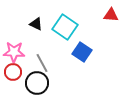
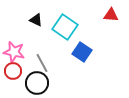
black triangle: moved 4 px up
pink star: rotated 10 degrees clockwise
red circle: moved 1 px up
